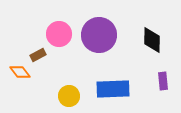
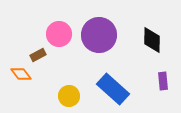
orange diamond: moved 1 px right, 2 px down
blue rectangle: rotated 44 degrees clockwise
